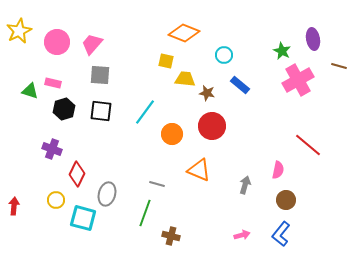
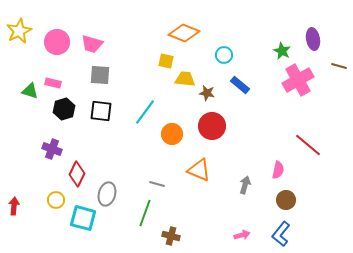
pink trapezoid: rotated 115 degrees counterclockwise
